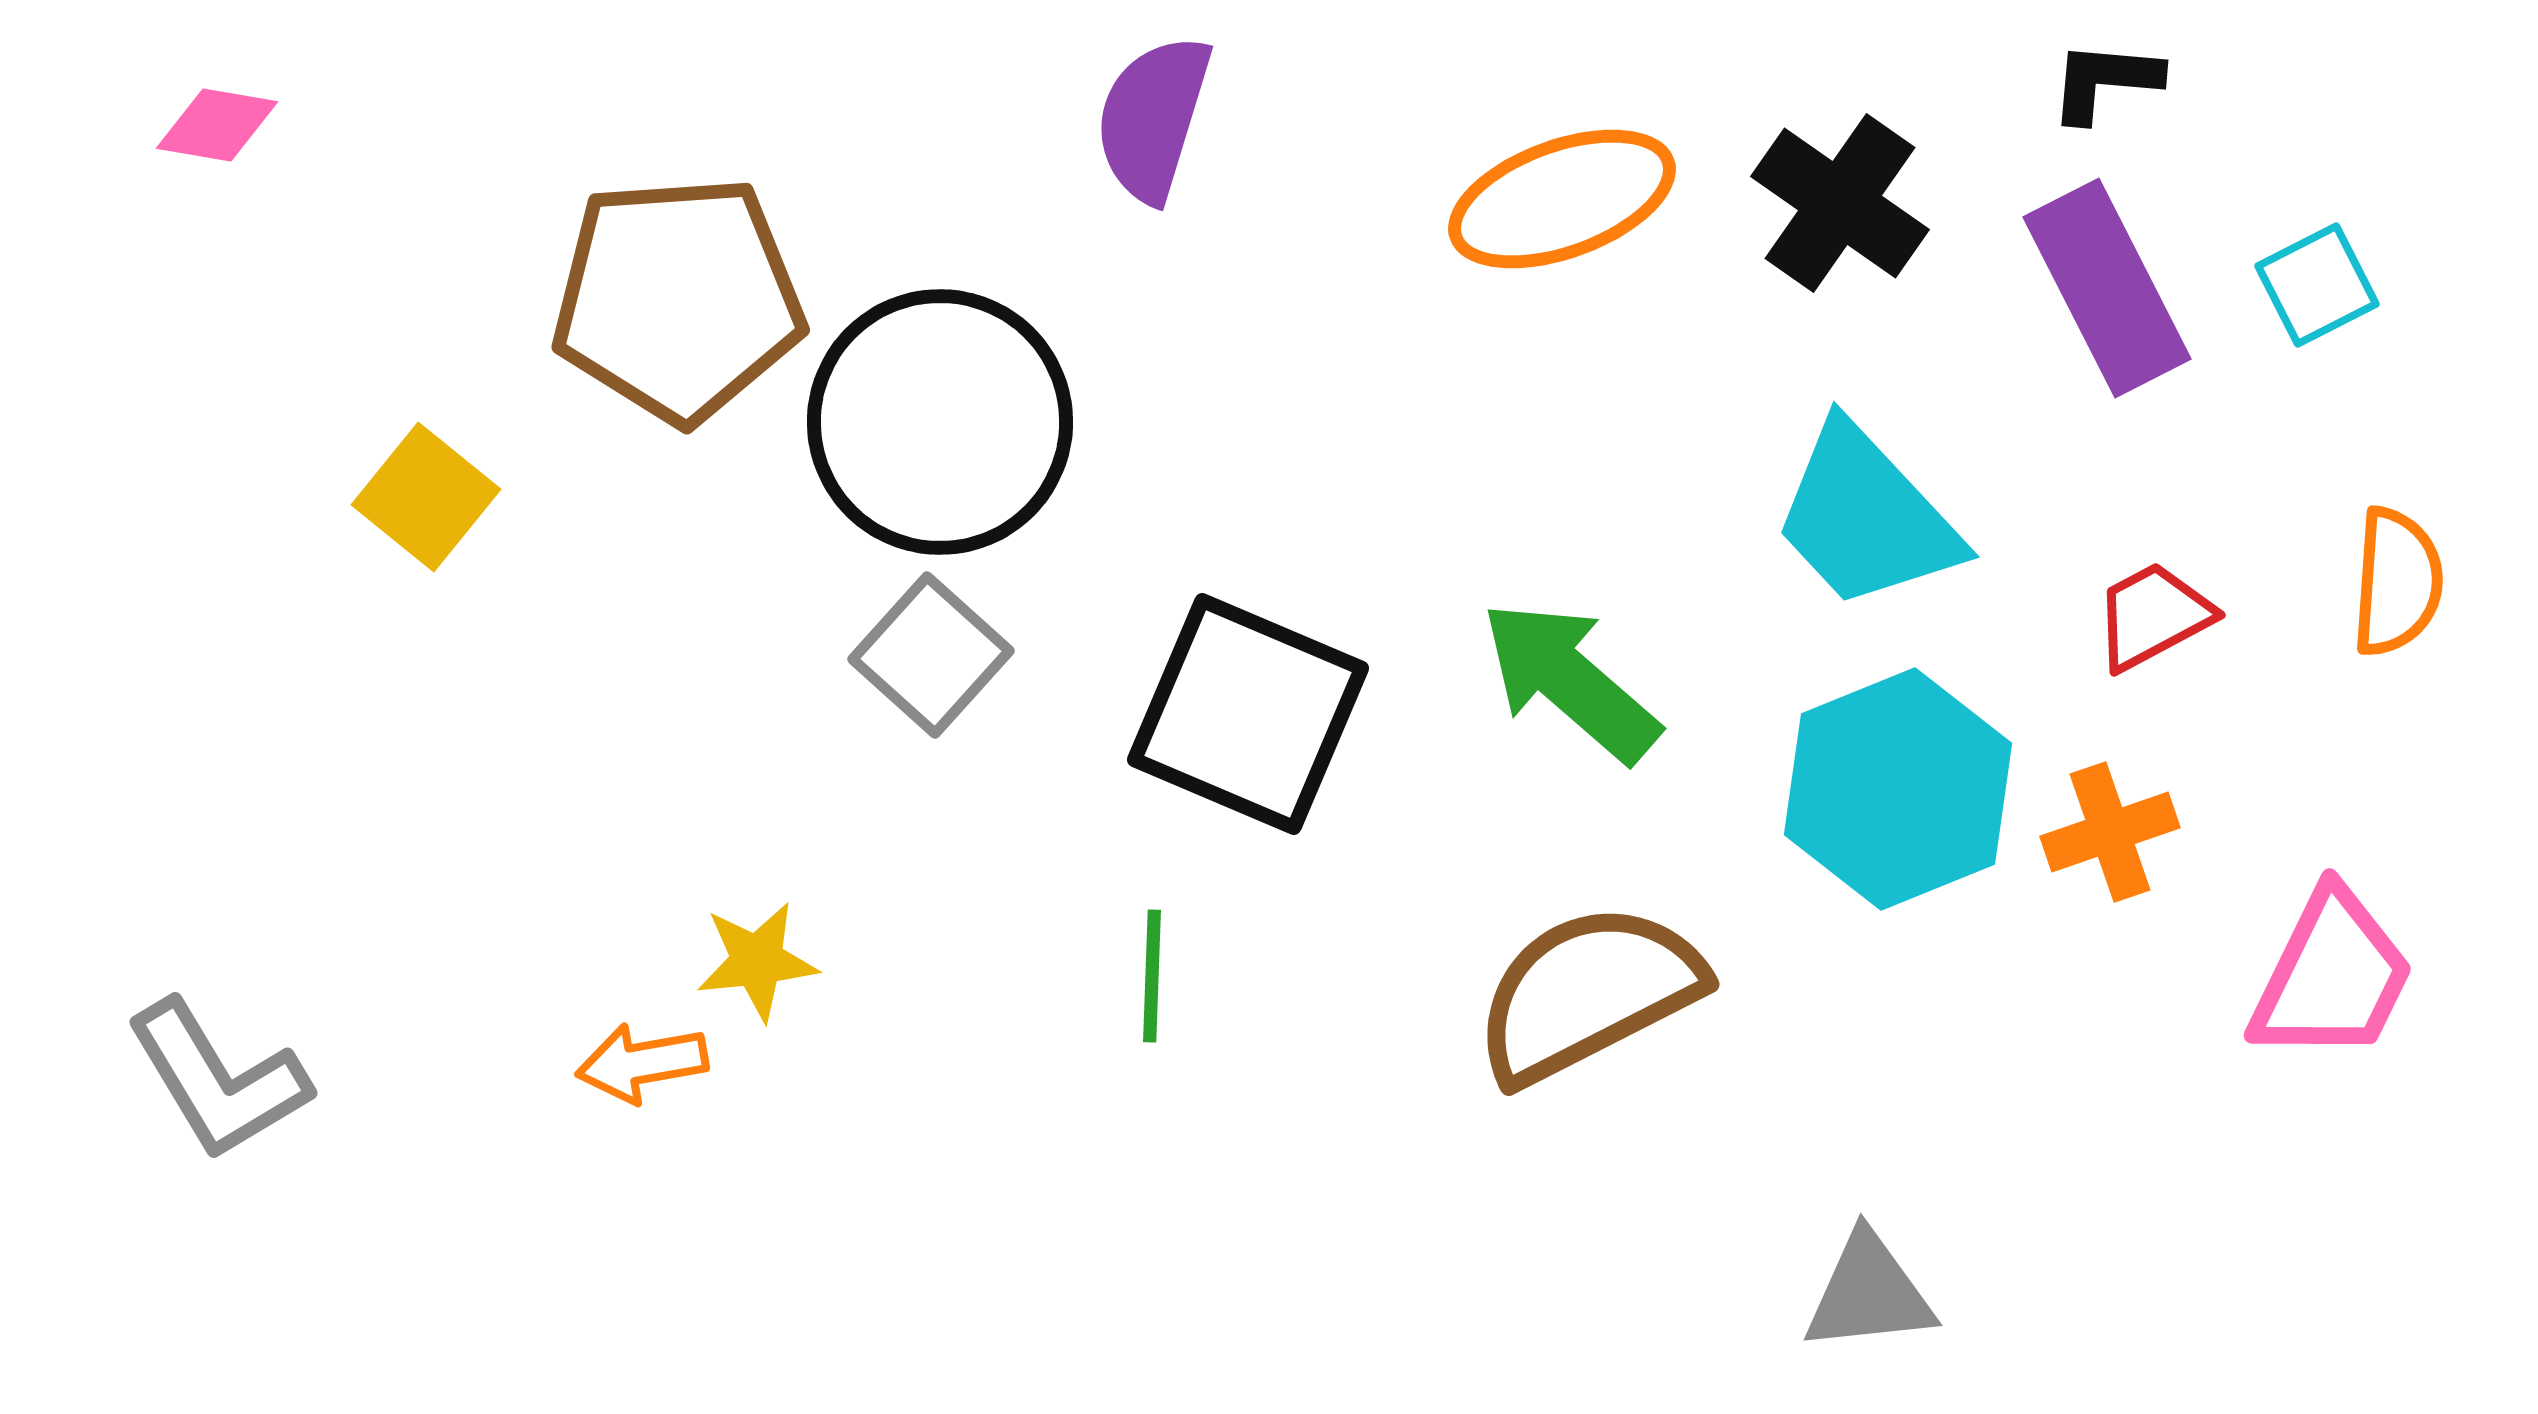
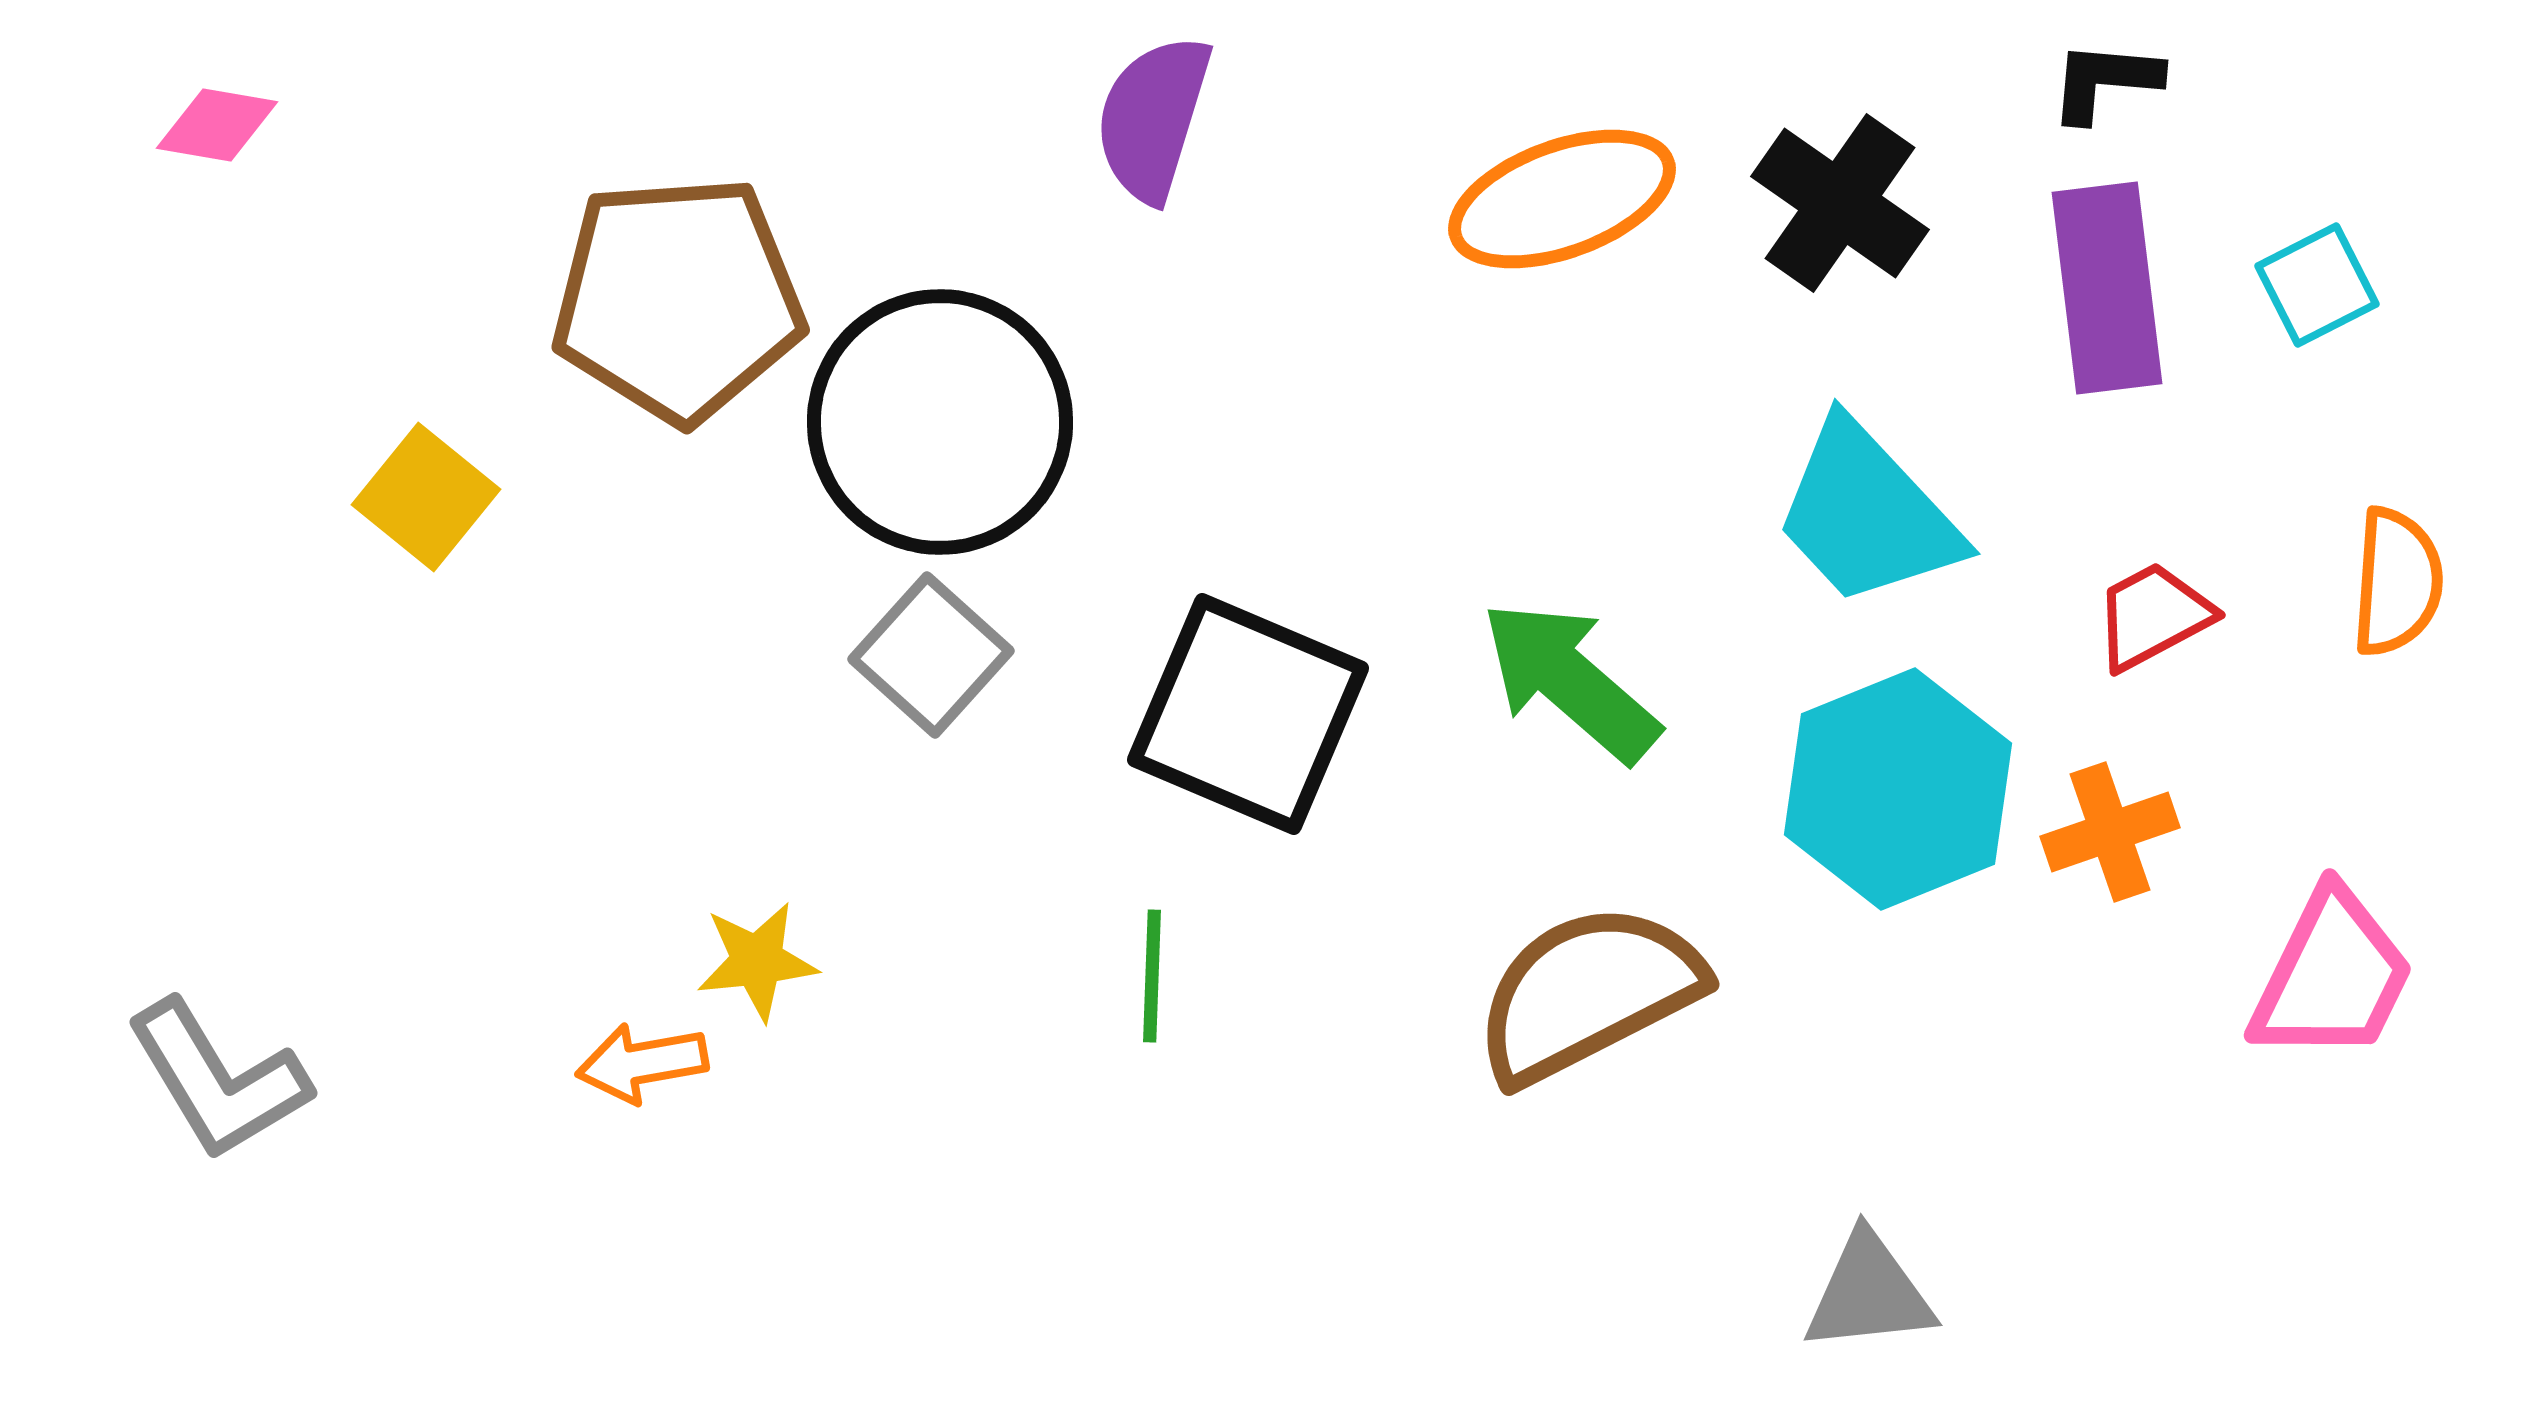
purple rectangle: rotated 20 degrees clockwise
cyan trapezoid: moved 1 px right, 3 px up
